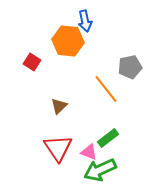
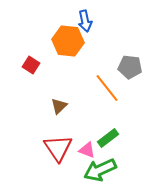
red square: moved 1 px left, 3 px down
gray pentagon: rotated 20 degrees clockwise
orange line: moved 1 px right, 1 px up
pink triangle: moved 2 px left, 2 px up
